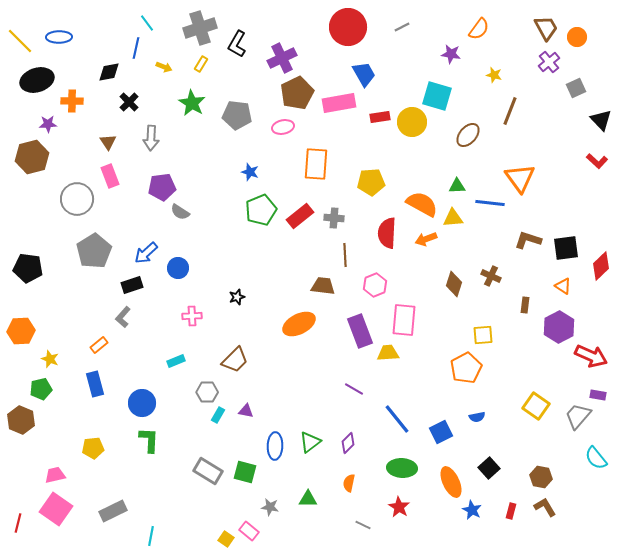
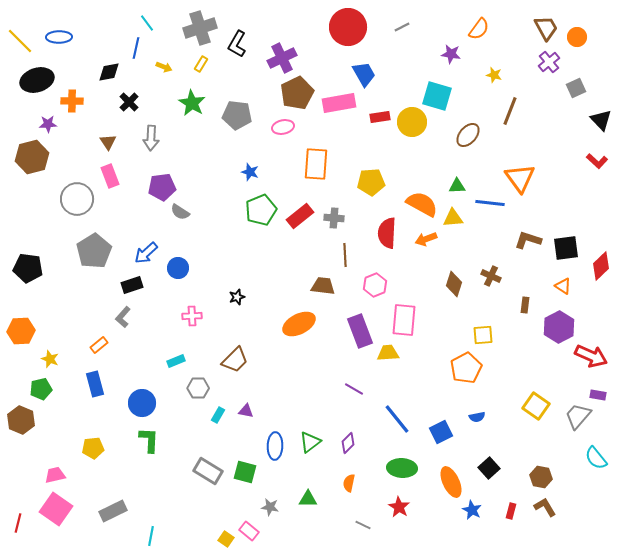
gray hexagon at (207, 392): moved 9 px left, 4 px up
